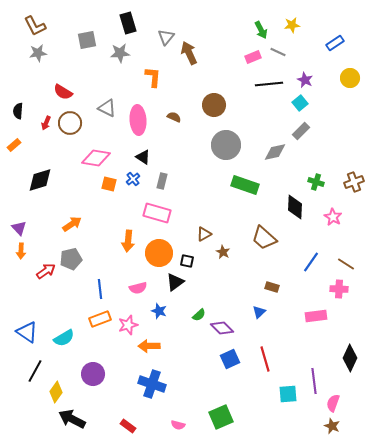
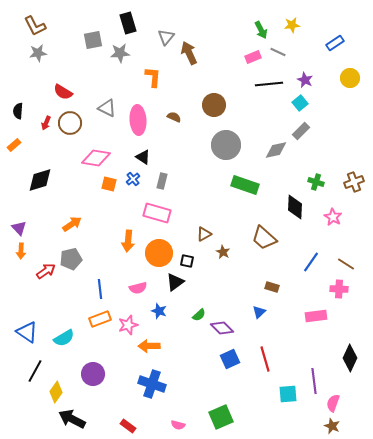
gray square at (87, 40): moved 6 px right
gray diamond at (275, 152): moved 1 px right, 2 px up
